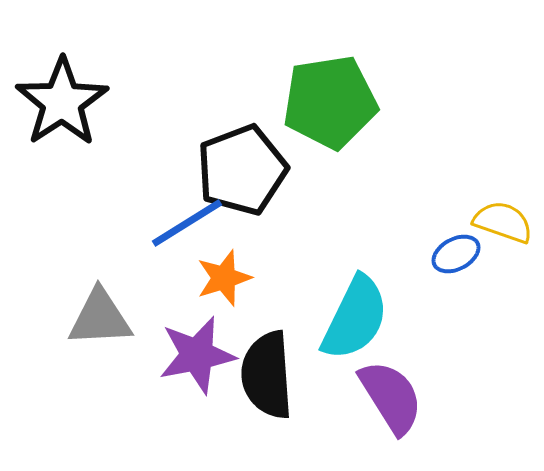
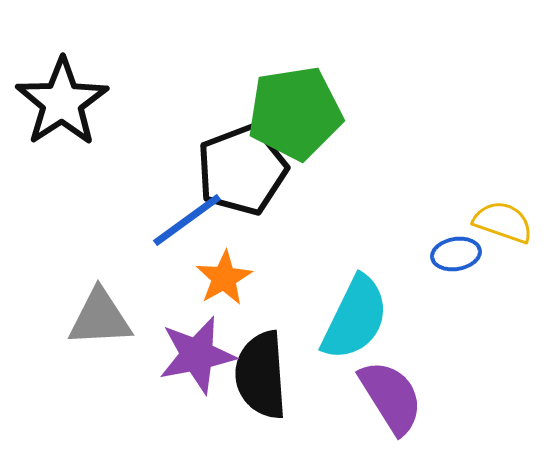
green pentagon: moved 35 px left, 11 px down
blue line: moved 3 px up; rotated 4 degrees counterclockwise
blue ellipse: rotated 18 degrees clockwise
orange star: rotated 12 degrees counterclockwise
black semicircle: moved 6 px left
